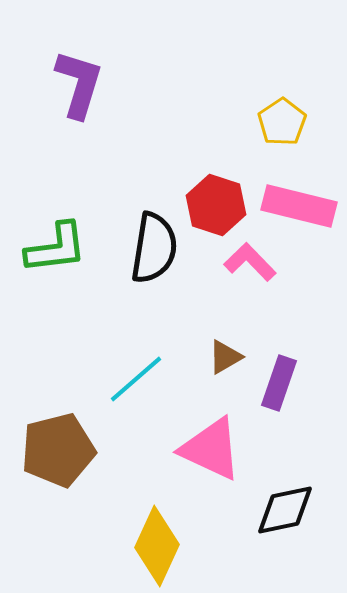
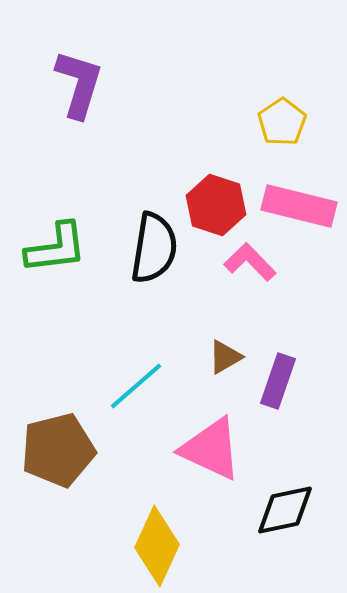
cyan line: moved 7 px down
purple rectangle: moved 1 px left, 2 px up
